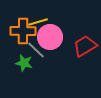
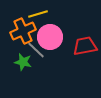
yellow line: moved 8 px up
orange cross: rotated 25 degrees counterclockwise
red trapezoid: rotated 20 degrees clockwise
green star: moved 1 px left, 1 px up
